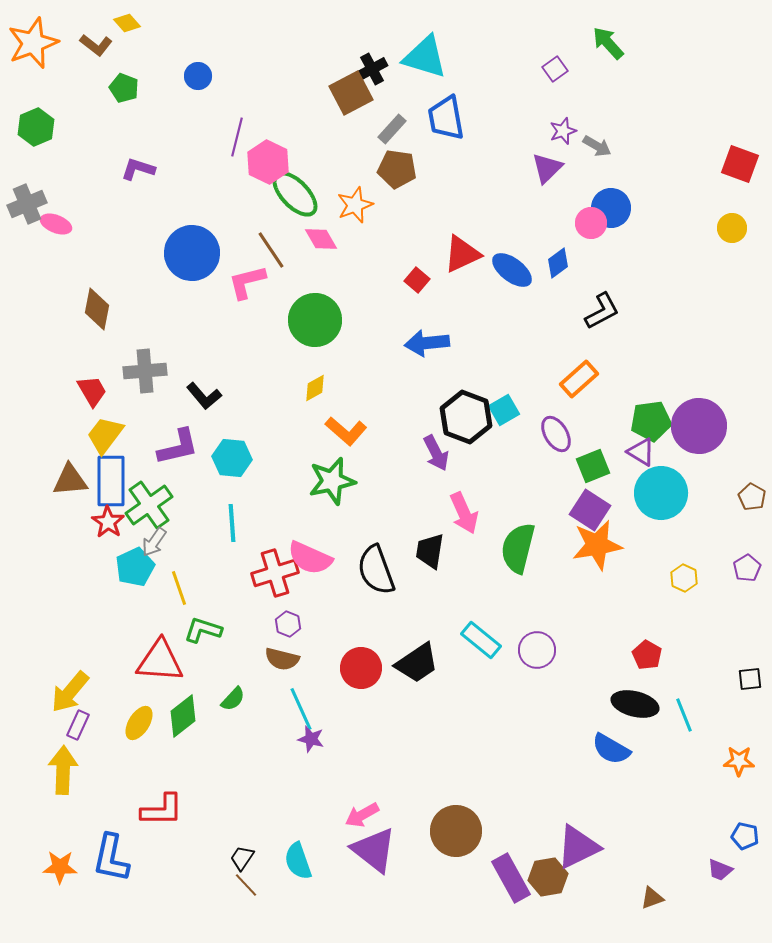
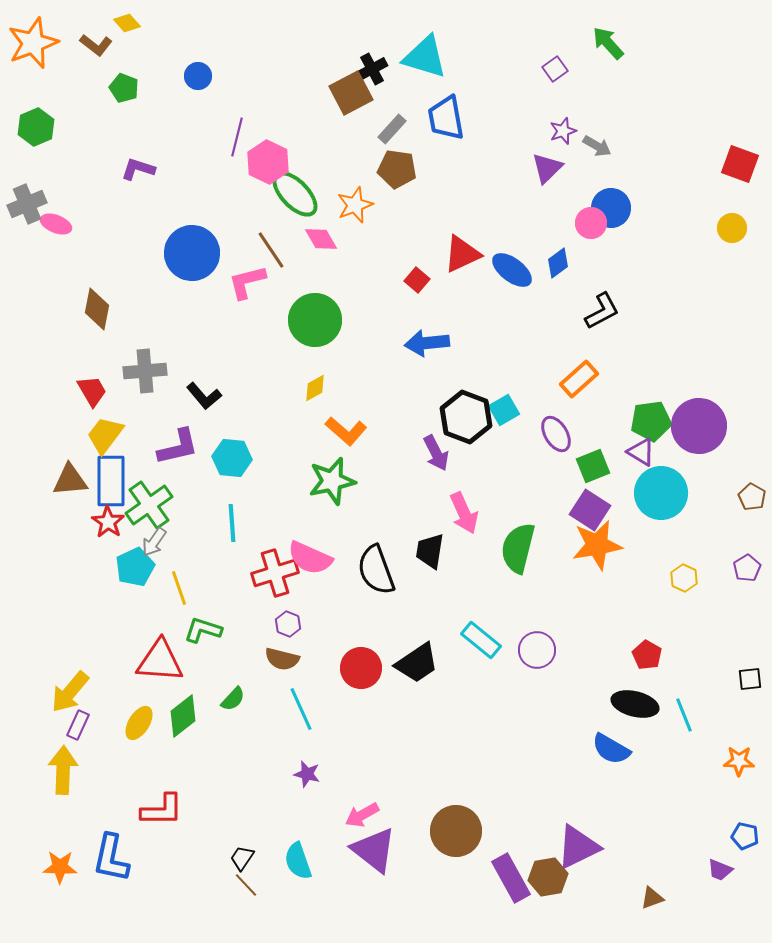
purple star at (311, 739): moved 4 px left, 35 px down
